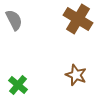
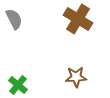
gray semicircle: moved 1 px up
brown star: moved 2 px down; rotated 25 degrees counterclockwise
